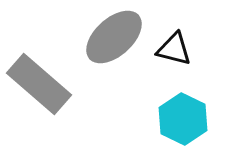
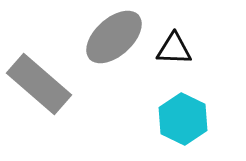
black triangle: rotated 12 degrees counterclockwise
